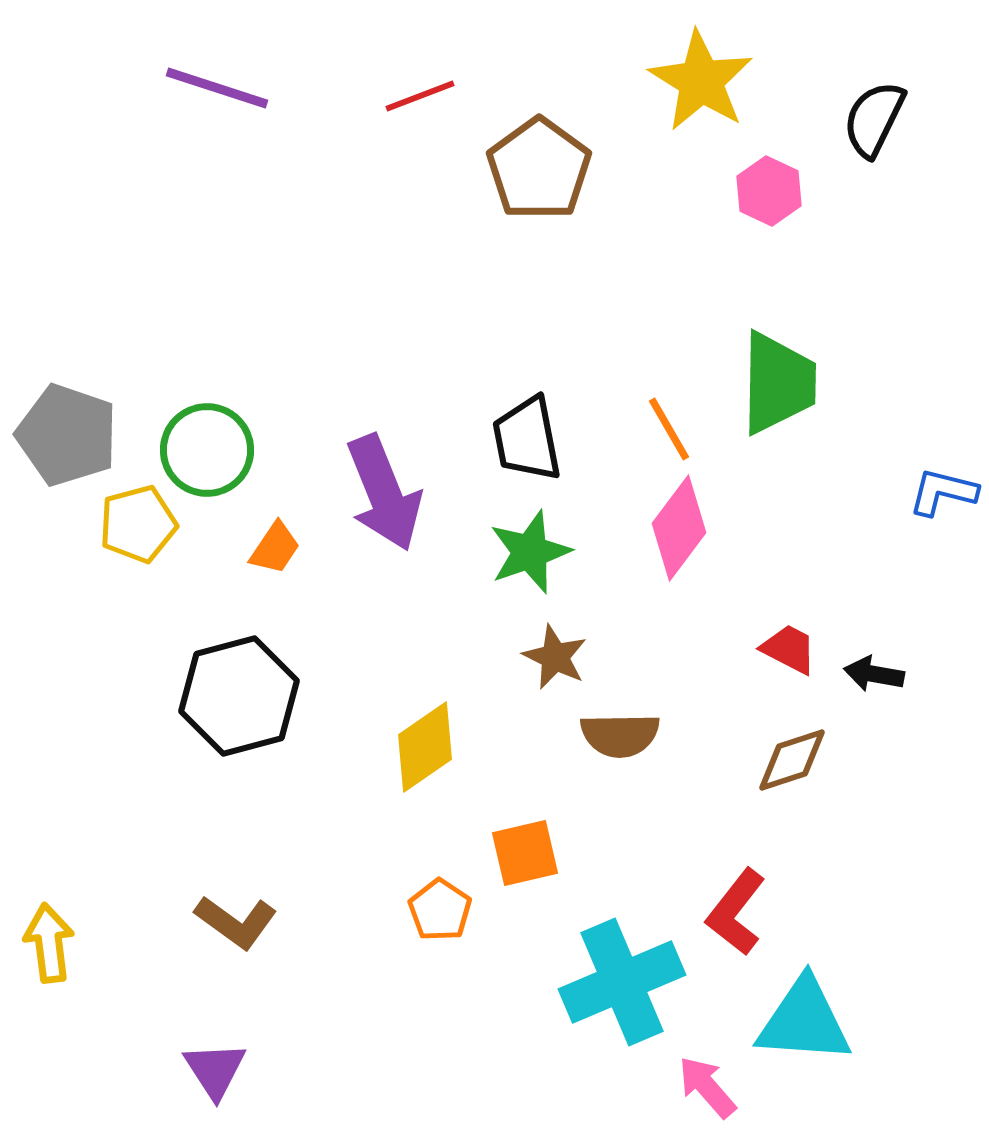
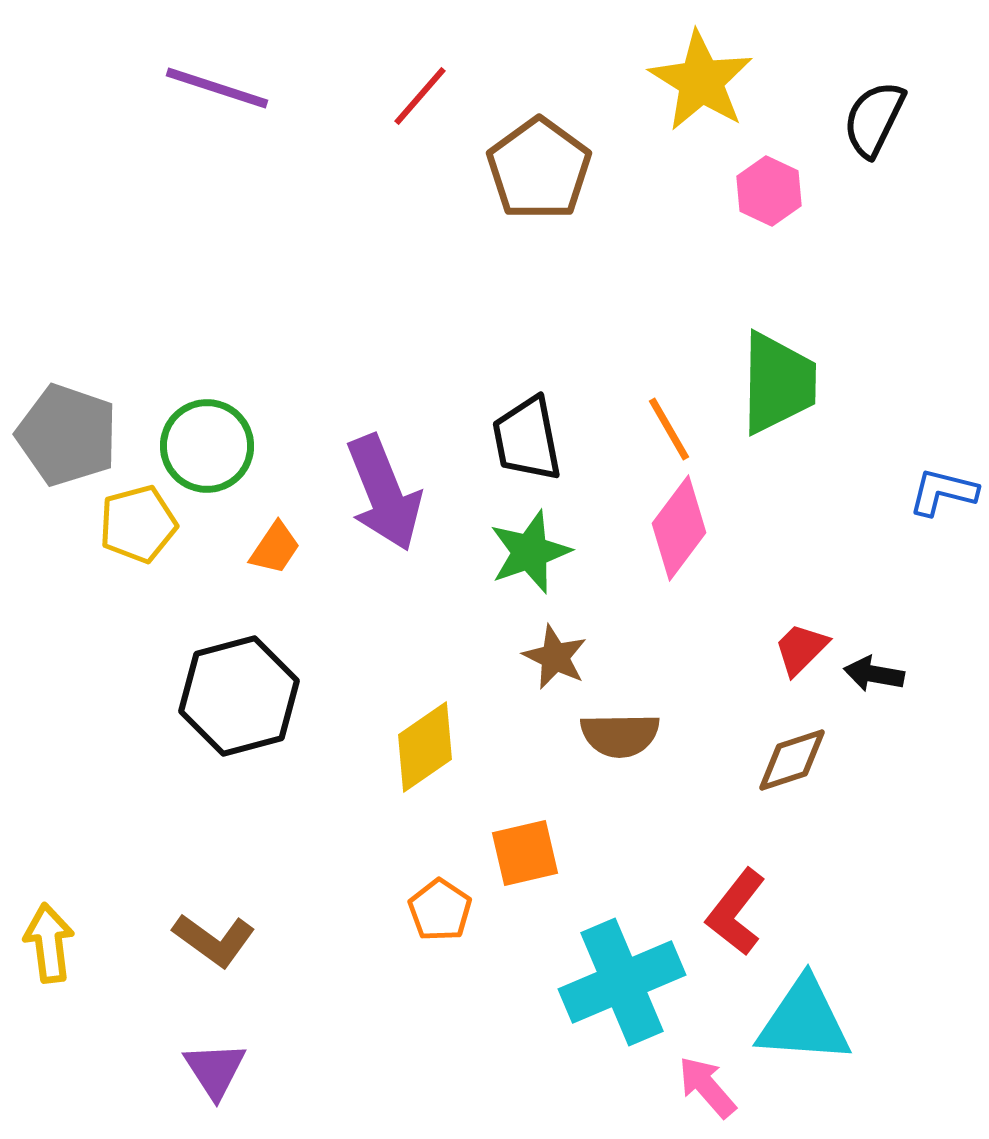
red line: rotated 28 degrees counterclockwise
green circle: moved 4 px up
red trapezoid: moved 12 px right; rotated 72 degrees counterclockwise
brown L-shape: moved 22 px left, 18 px down
